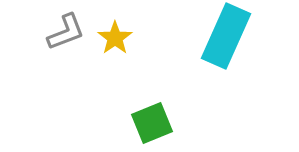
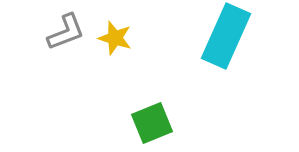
yellow star: rotated 20 degrees counterclockwise
